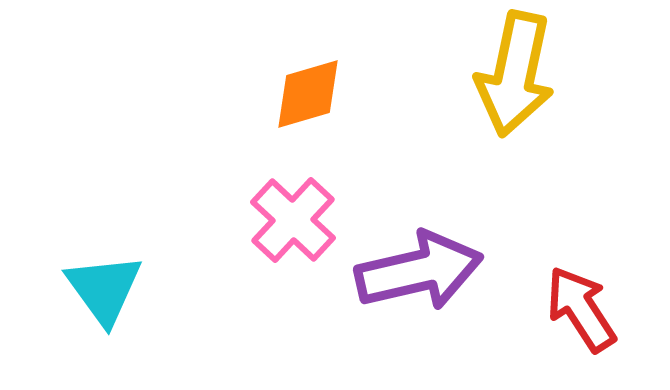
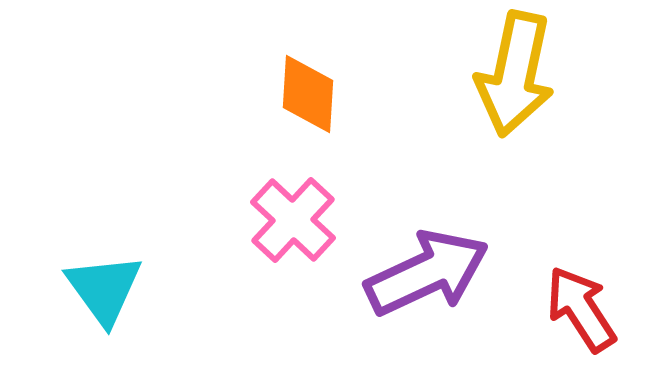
orange diamond: rotated 70 degrees counterclockwise
purple arrow: moved 8 px right, 2 px down; rotated 12 degrees counterclockwise
